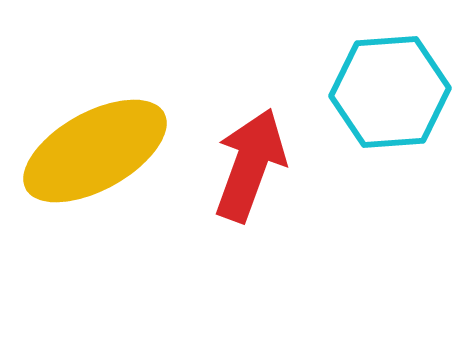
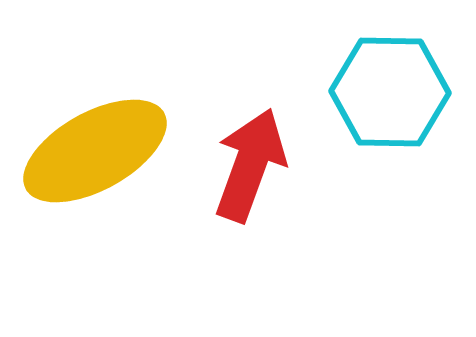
cyan hexagon: rotated 5 degrees clockwise
